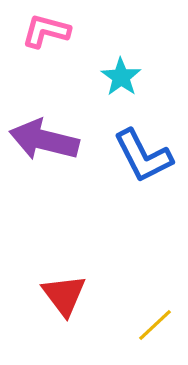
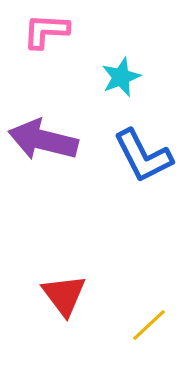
pink L-shape: rotated 12 degrees counterclockwise
cyan star: rotated 15 degrees clockwise
purple arrow: moved 1 px left
yellow line: moved 6 px left
